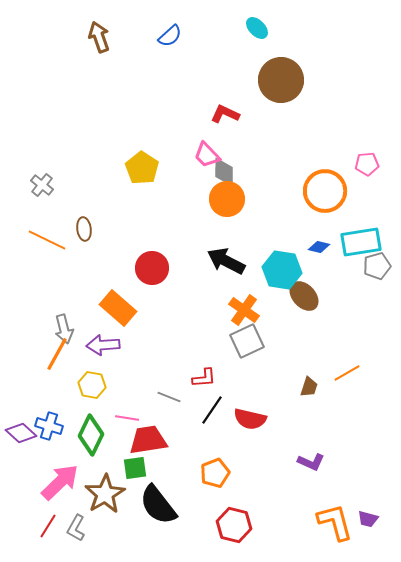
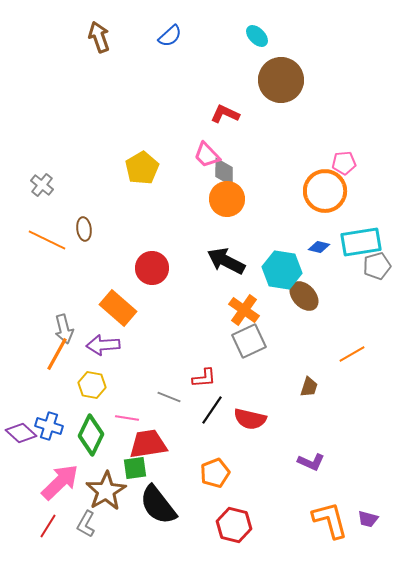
cyan ellipse at (257, 28): moved 8 px down
pink pentagon at (367, 164): moved 23 px left, 1 px up
yellow pentagon at (142, 168): rotated 8 degrees clockwise
gray square at (247, 341): moved 2 px right
orange line at (347, 373): moved 5 px right, 19 px up
red trapezoid at (148, 440): moved 4 px down
brown star at (105, 494): moved 1 px right, 3 px up
orange L-shape at (335, 522): moved 5 px left, 2 px up
gray L-shape at (76, 528): moved 10 px right, 4 px up
